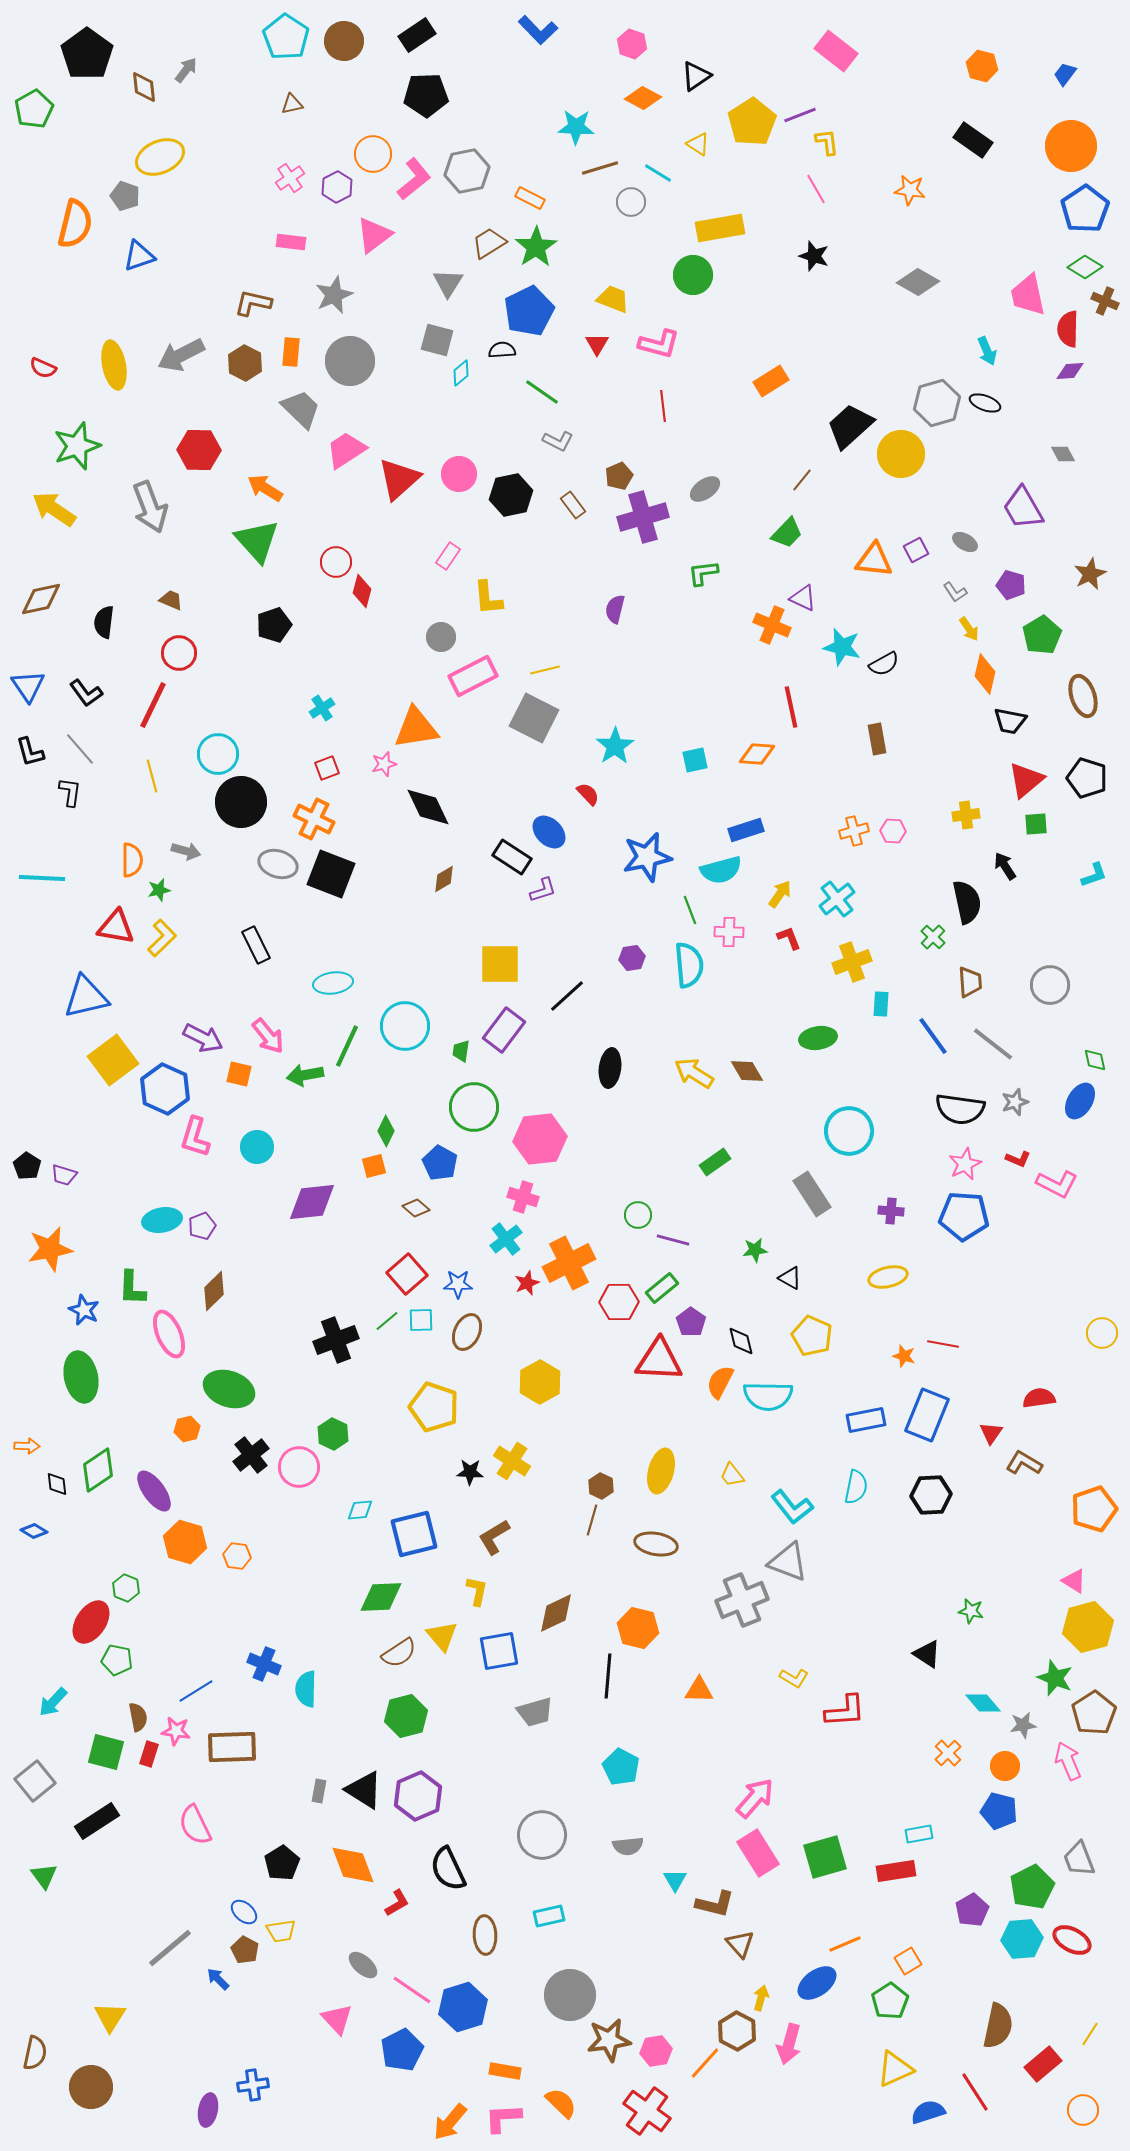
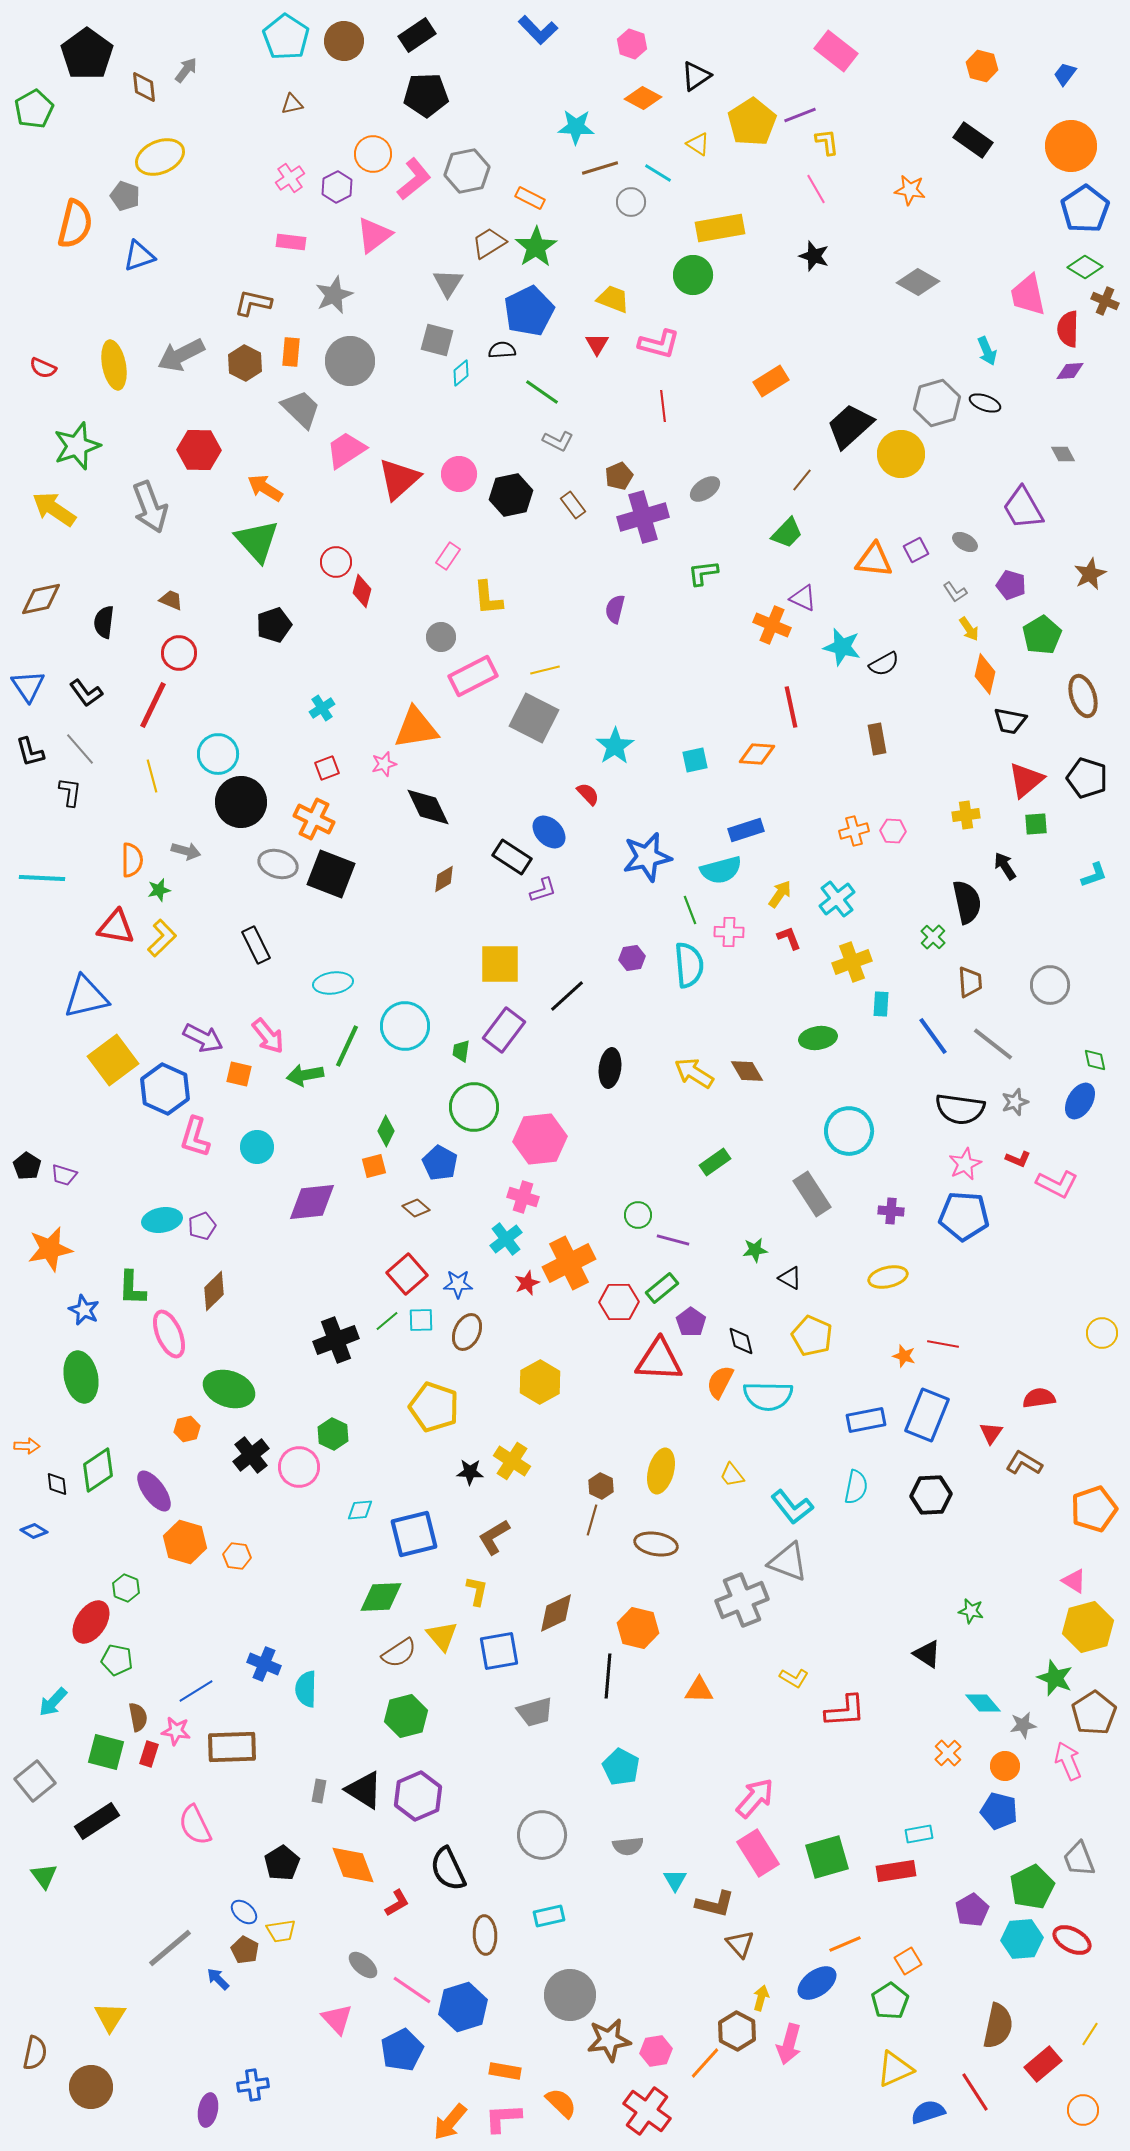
green square at (825, 1857): moved 2 px right
